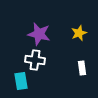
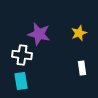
white cross: moved 13 px left, 5 px up
